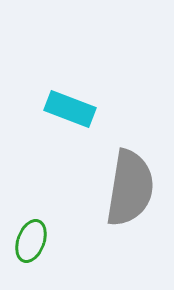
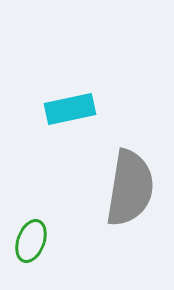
cyan rectangle: rotated 33 degrees counterclockwise
